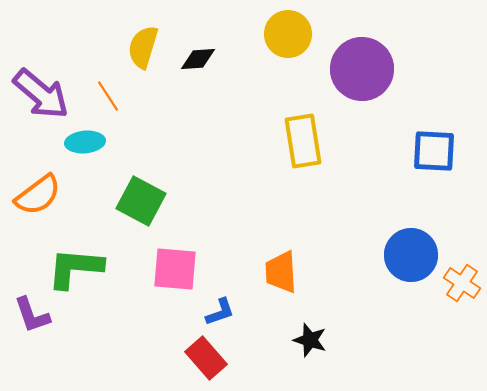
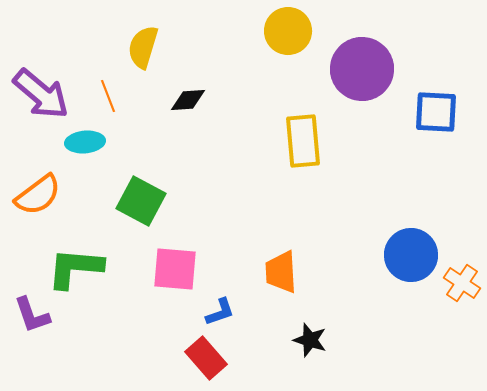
yellow circle: moved 3 px up
black diamond: moved 10 px left, 41 px down
orange line: rotated 12 degrees clockwise
yellow rectangle: rotated 4 degrees clockwise
blue square: moved 2 px right, 39 px up
